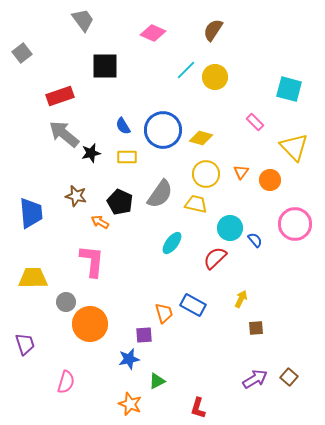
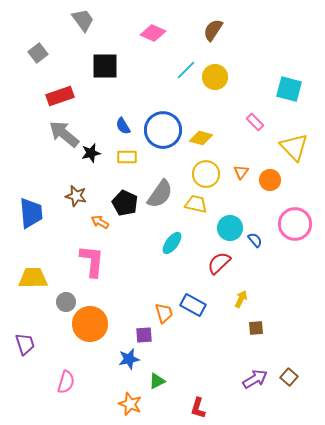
gray square at (22, 53): moved 16 px right
black pentagon at (120, 202): moved 5 px right, 1 px down
red semicircle at (215, 258): moved 4 px right, 5 px down
